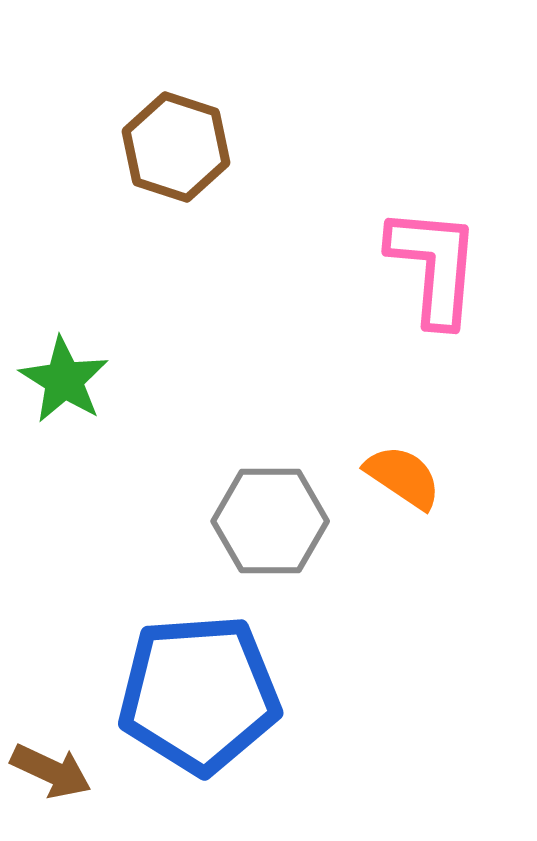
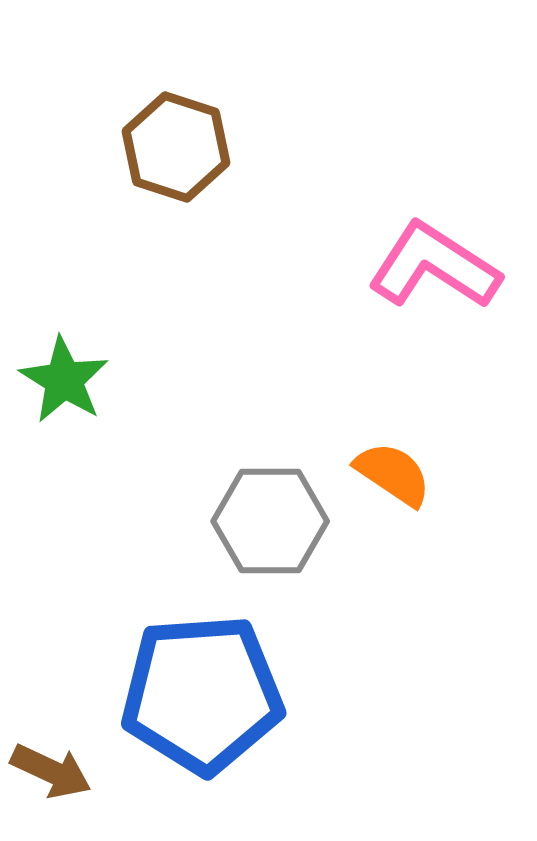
pink L-shape: rotated 62 degrees counterclockwise
orange semicircle: moved 10 px left, 3 px up
blue pentagon: moved 3 px right
